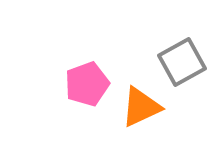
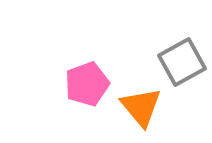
orange triangle: rotated 45 degrees counterclockwise
